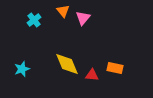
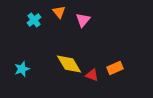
orange triangle: moved 4 px left, 1 px down
pink triangle: moved 2 px down
yellow diamond: moved 2 px right; rotated 8 degrees counterclockwise
orange rectangle: rotated 35 degrees counterclockwise
red triangle: rotated 16 degrees clockwise
